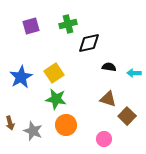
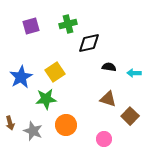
yellow square: moved 1 px right, 1 px up
green star: moved 10 px left; rotated 15 degrees counterclockwise
brown square: moved 3 px right
